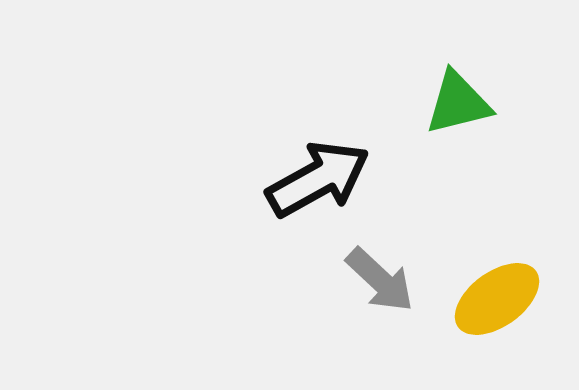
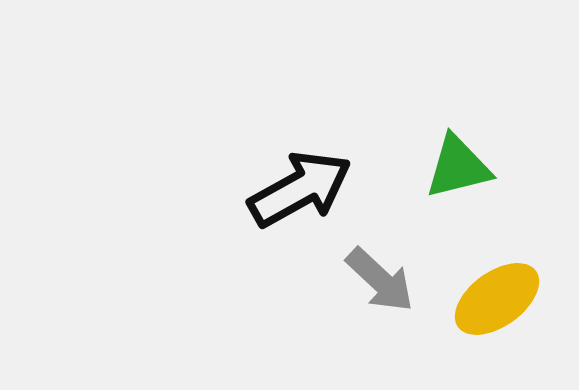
green triangle: moved 64 px down
black arrow: moved 18 px left, 10 px down
